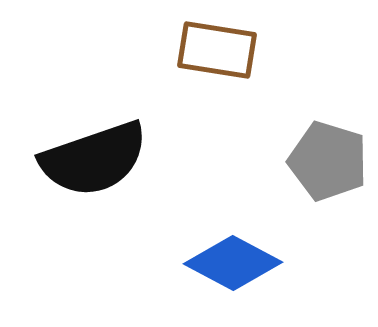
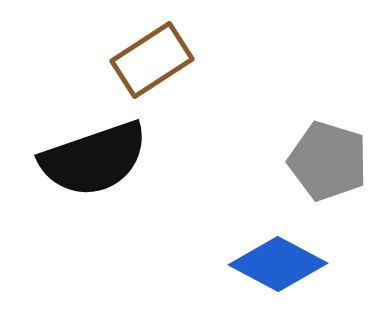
brown rectangle: moved 65 px left, 10 px down; rotated 42 degrees counterclockwise
blue diamond: moved 45 px right, 1 px down
